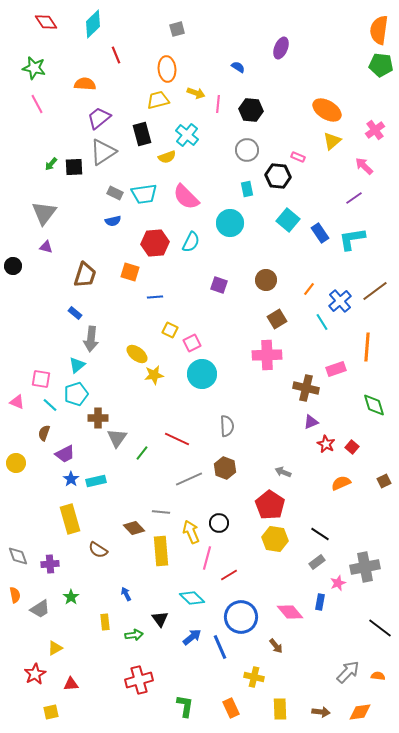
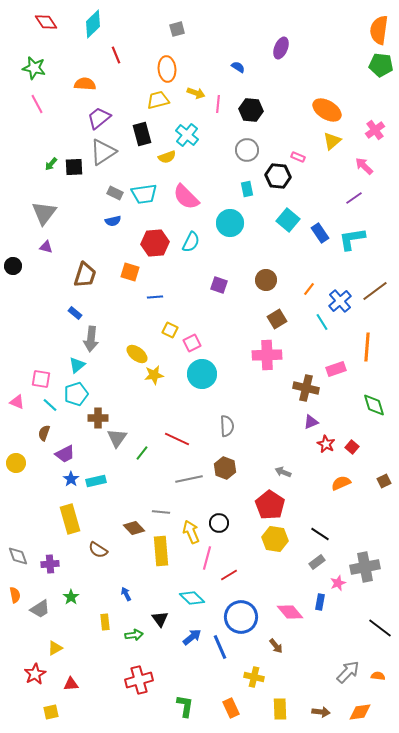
gray line at (189, 479): rotated 12 degrees clockwise
